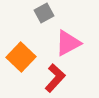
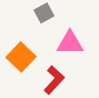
pink triangle: moved 2 px right; rotated 28 degrees clockwise
red L-shape: moved 1 px left, 2 px down
